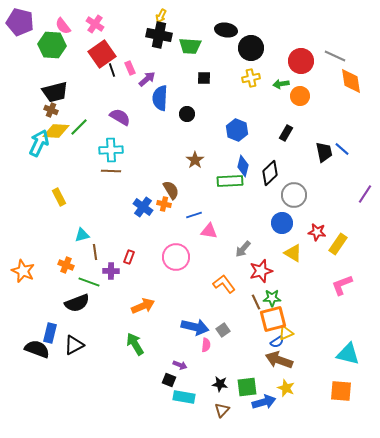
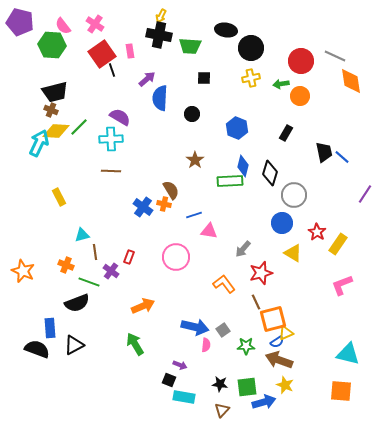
pink rectangle at (130, 68): moved 17 px up; rotated 16 degrees clockwise
black circle at (187, 114): moved 5 px right
blue hexagon at (237, 130): moved 2 px up
blue line at (342, 149): moved 8 px down
cyan cross at (111, 150): moved 11 px up
black diamond at (270, 173): rotated 30 degrees counterclockwise
red star at (317, 232): rotated 24 degrees clockwise
purple cross at (111, 271): rotated 35 degrees clockwise
red star at (261, 271): moved 2 px down
green star at (272, 298): moved 26 px left, 48 px down
blue rectangle at (50, 333): moved 5 px up; rotated 18 degrees counterclockwise
yellow star at (286, 388): moved 1 px left, 3 px up
